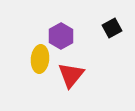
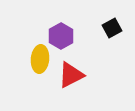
red triangle: rotated 24 degrees clockwise
